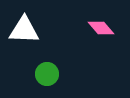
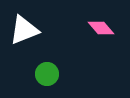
white triangle: rotated 24 degrees counterclockwise
